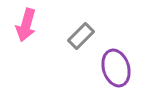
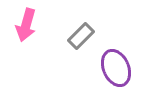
purple ellipse: rotated 6 degrees counterclockwise
